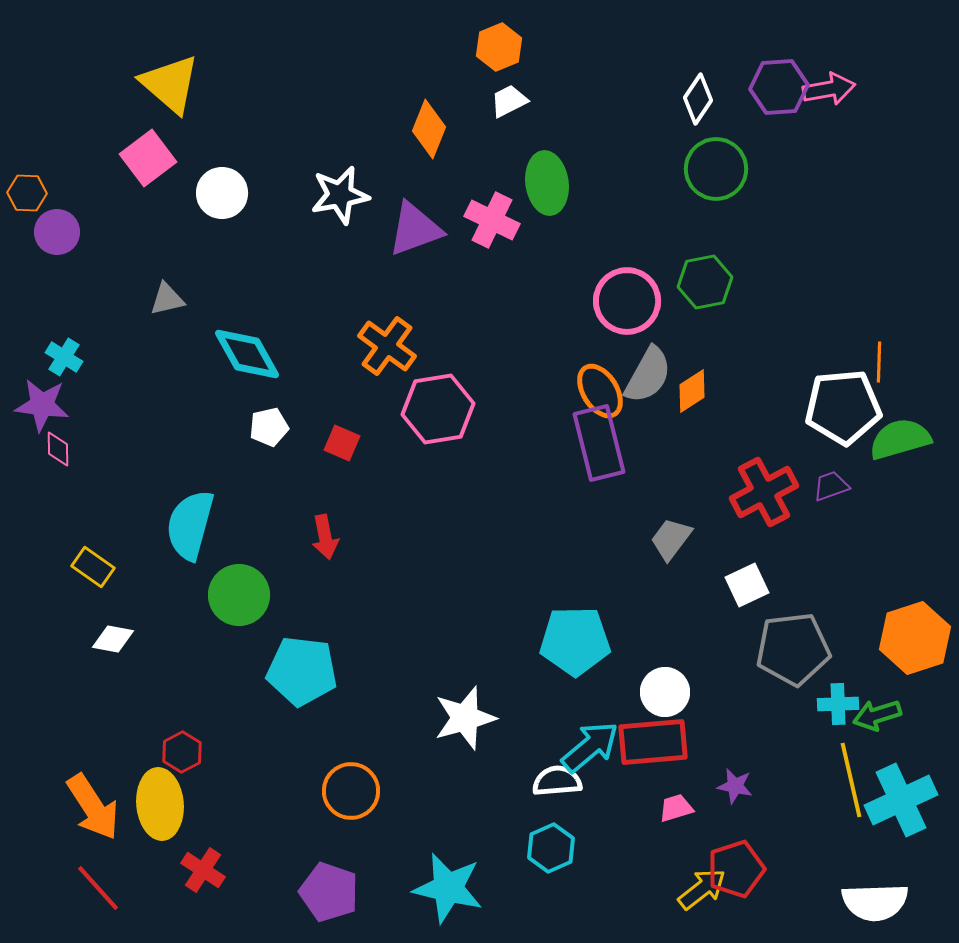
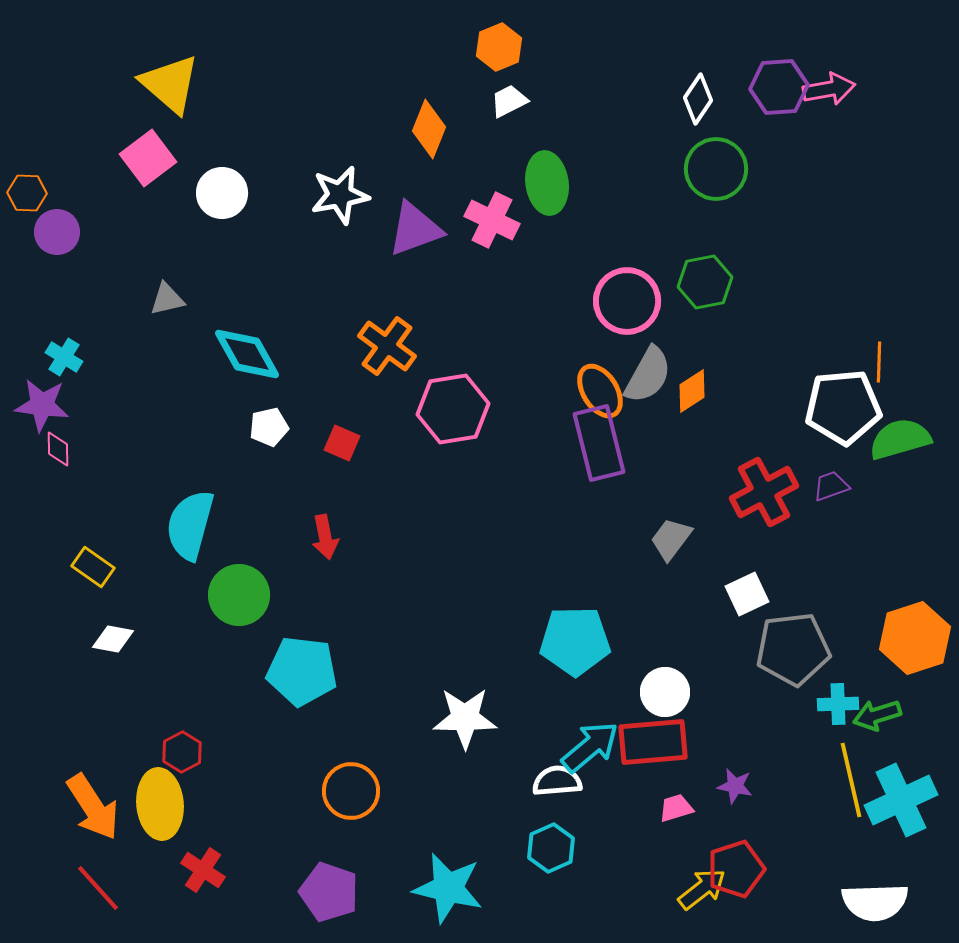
pink hexagon at (438, 409): moved 15 px right
white square at (747, 585): moved 9 px down
white star at (465, 718): rotated 16 degrees clockwise
